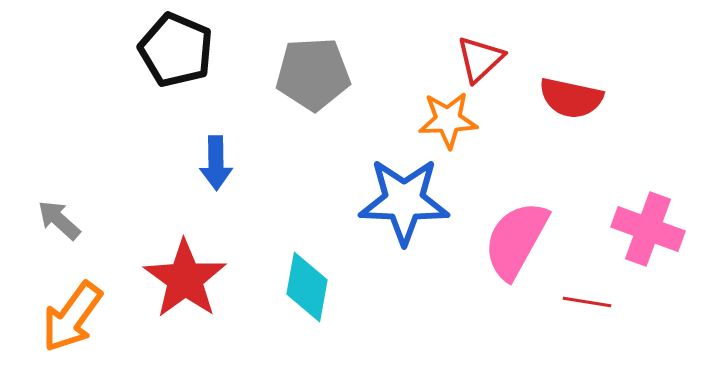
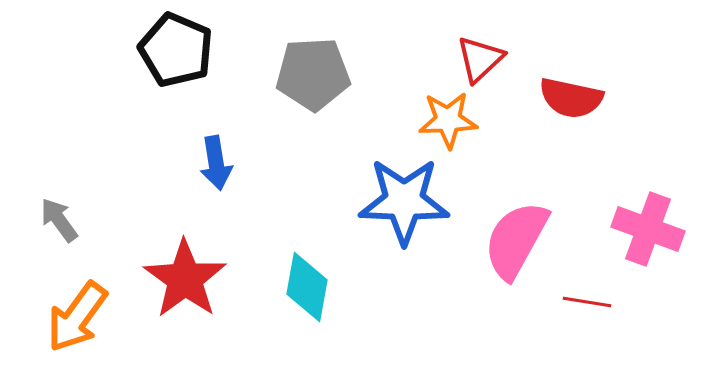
blue arrow: rotated 8 degrees counterclockwise
gray arrow: rotated 12 degrees clockwise
orange arrow: moved 5 px right
